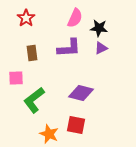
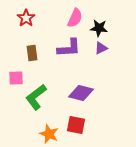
green L-shape: moved 2 px right, 3 px up
